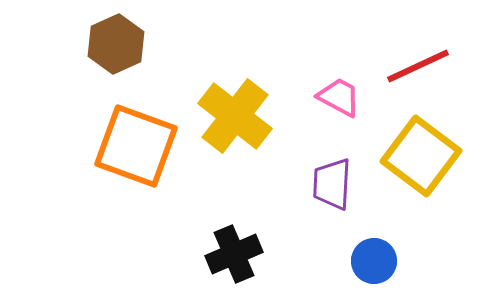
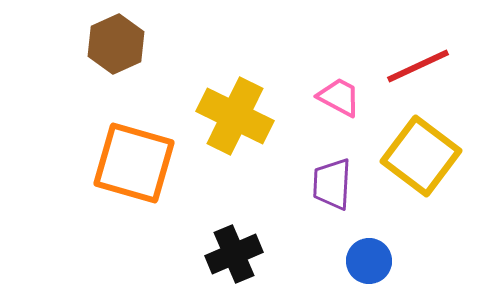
yellow cross: rotated 12 degrees counterclockwise
orange square: moved 2 px left, 17 px down; rotated 4 degrees counterclockwise
blue circle: moved 5 px left
